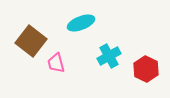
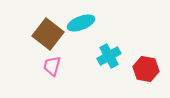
brown square: moved 17 px right, 7 px up
pink trapezoid: moved 4 px left, 3 px down; rotated 30 degrees clockwise
red hexagon: rotated 15 degrees counterclockwise
